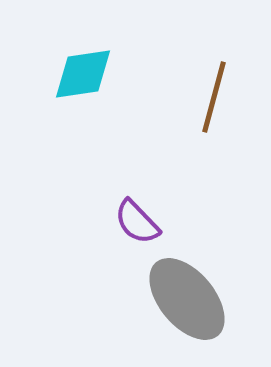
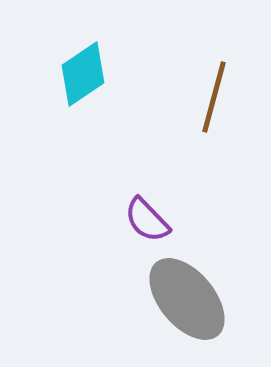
cyan diamond: rotated 26 degrees counterclockwise
purple semicircle: moved 10 px right, 2 px up
